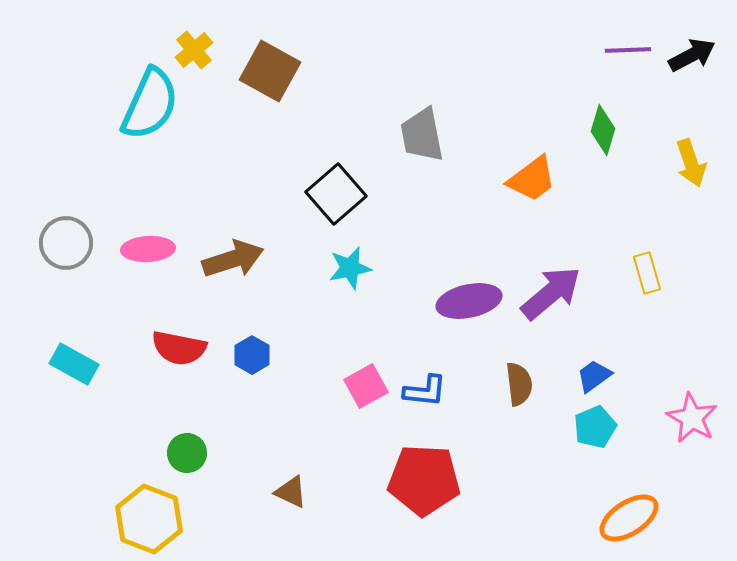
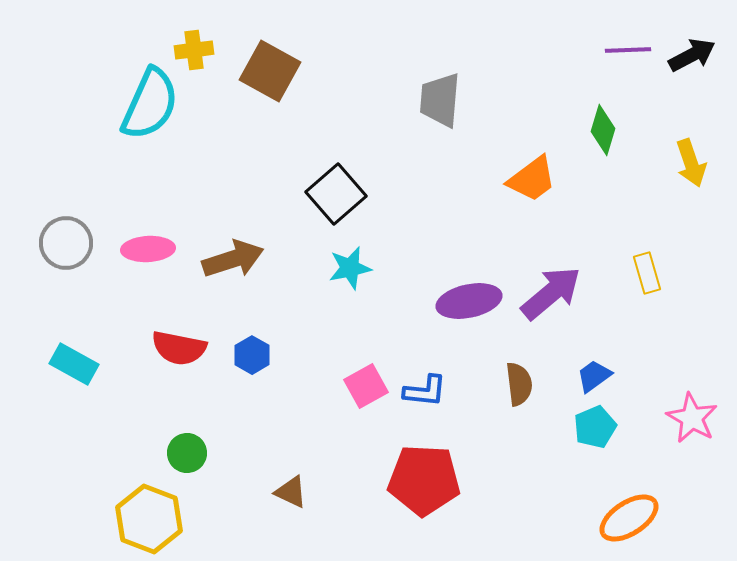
yellow cross: rotated 33 degrees clockwise
gray trapezoid: moved 18 px right, 35 px up; rotated 16 degrees clockwise
